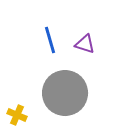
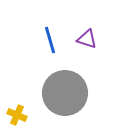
purple triangle: moved 2 px right, 5 px up
